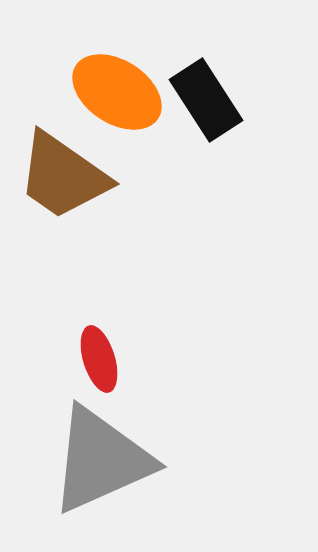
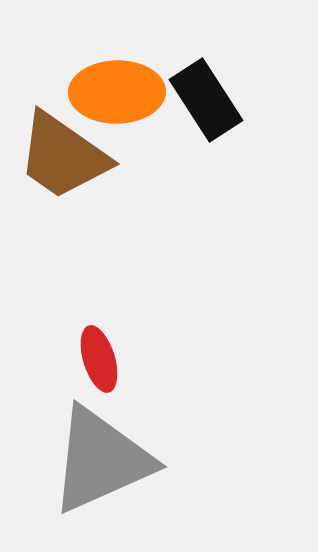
orange ellipse: rotated 34 degrees counterclockwise
brown trapezoid: moved 20 px up
